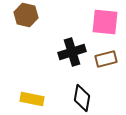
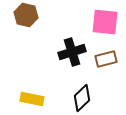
black diamond: rotated 36 degrees clockwise
